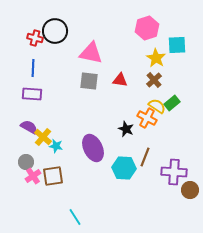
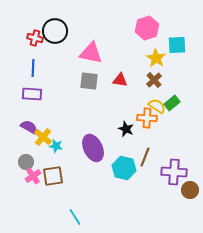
orange cross: rotated 24 degrees counterclockwise
cyan hexagon: rotated 10 degrees clockwise
